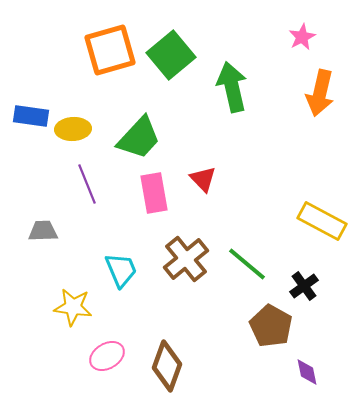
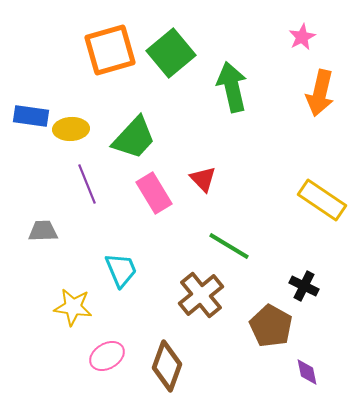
green square: moved 2 px up
yellow ellipse: moved 2 px left
green trapezoid: moved 5 px left
pink rectangle: rotated 21 degrees counterclockwise
yellow rectangle: moved 21 px up; rotated 6 degrees clockwise
brown cross: moved 15 px right, 36 px down
green line: moved 18 px left, 18 px up; rotated 9 degrees counterclockwise
black cross: rotated 28 degrees counterclockwise
